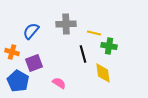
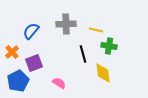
yellow line: moved 2 px right, 3 px up
orange cross: rotated 32 degrees clockwise
blue pentagon: rotated 15 degrees clockwise
